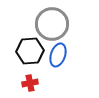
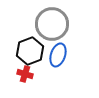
black hexagon: rotated 16 degrees counterclockwise
red cross: moved 5 px left, 9 px up; rotated 28 degrees clockwise
